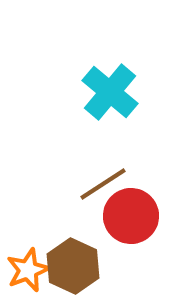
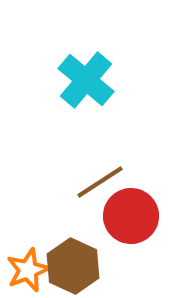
cyan cross: moved 24 px left, 12 px up
brown line: moved 3 px left, 2 px up
